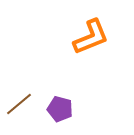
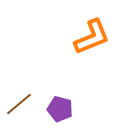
orange L-shape: moved 1 px right
